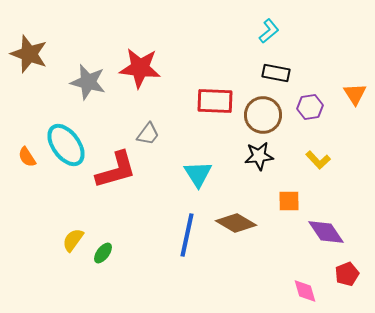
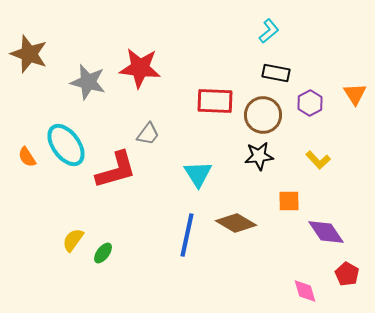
purple hexagon: moved 4 px up; rotated 20 degrees counterclockwise
red pentagon: rotated 20 degrees counterclockwise
